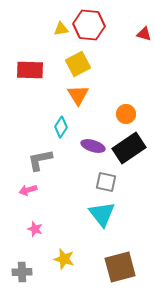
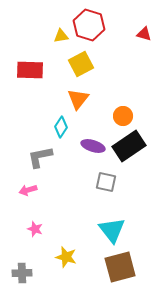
red hexagon: rotated 12 degrees clockwise
yellow triangle: moved 7 px down
yellow square: moved 3 px right
orange triangle: moved 4 px down; rotated 10 degrees clockwise
orange circle: moved 3 px left, 2 px down
black rectangle: moved 2 px up
gray L-shape: moved 3 px up
cyan triangle: moved 10 px right, 16 px down
yellow star: moved 2 px right, 2 px up
gray cross: moved 1 px down
